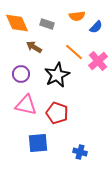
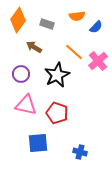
orange diamond: moved 1 px right, 3 px up; rotated 60 degrees clockwise
